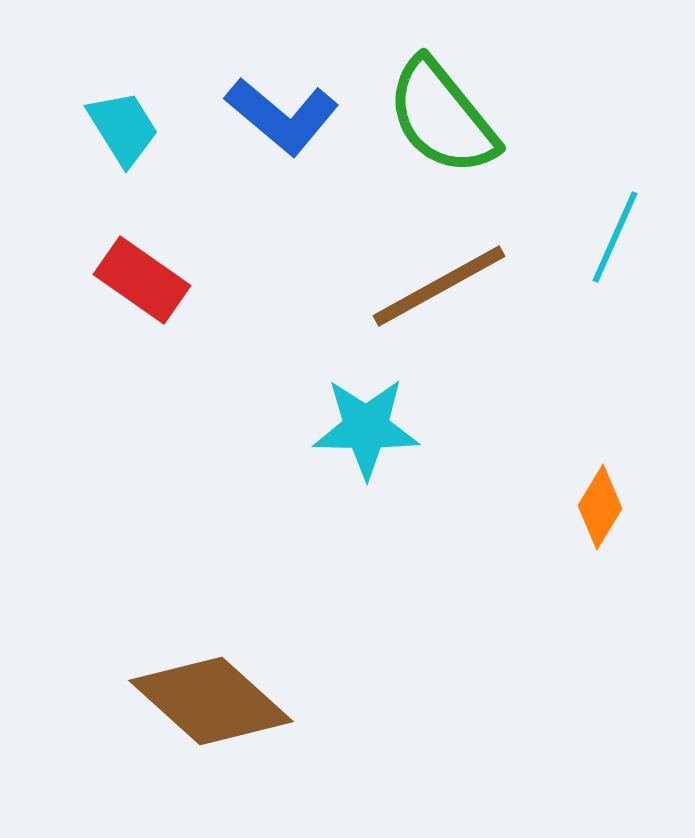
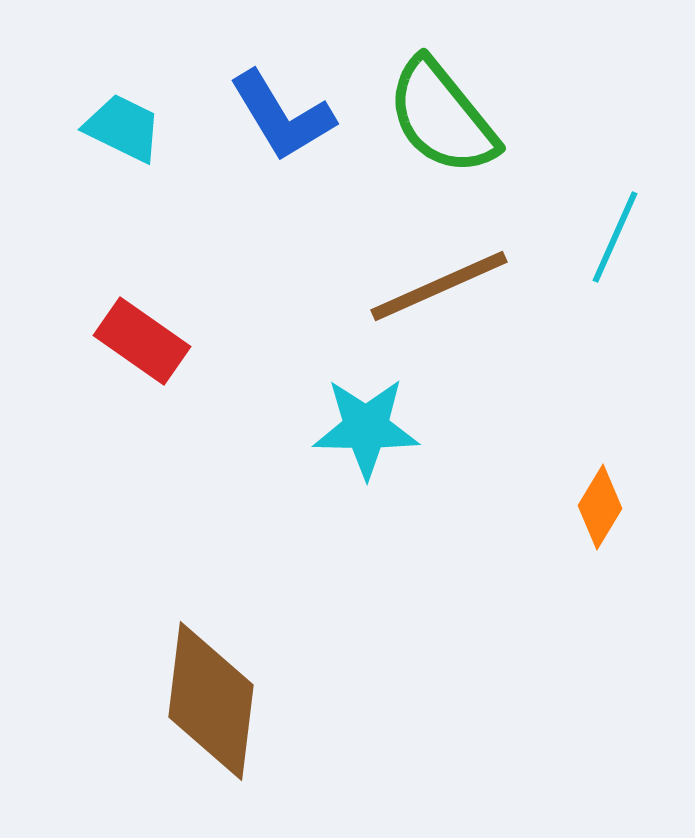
blue L-shape: rotated 19 degrees clockwise
cyan trapezoid: rotated 32 degrees counterclockwise
red rectangle: moved 61 px down
brown line: rotated 5 degrees clockwise
brown diamond: rotated 55 degrees clockwise
